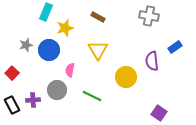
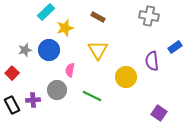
cyan rectangle: rotated 24 degrees clockwise
gray star: moved 1 px left, 5 px down
